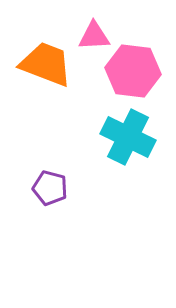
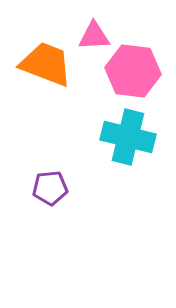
cyan cross: rotated 12 degrees counterclockwise
purple pentagon: rotated 20 degrees counterclockwise
